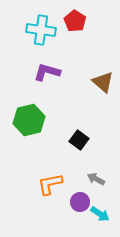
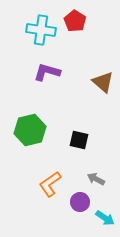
green hexagon: moved 1 px right, 10 px down
black square: rotated 24 degrees counterclockwise
orange L-shape: rotated 24 degrees counterclockwise
cyan arrow: moved 5 px right, 4 px down
